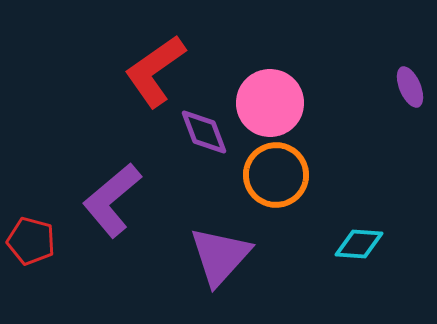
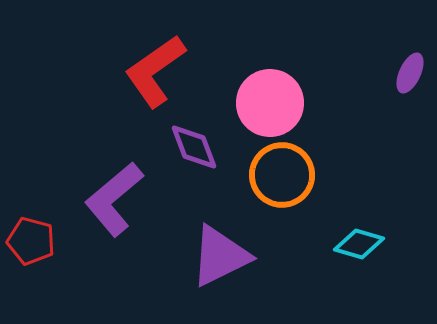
purple ellipse: moved 14 px up; rotated 48 degrees clockwise
purple diamond: moved 10 px left, 15 px down
orange circle: moved 6 px right
purple L-shape: moved 2 px right, 1 px up
cyan diamond: rotated 12 degrees clockwise
purple triangle: rotated 22 degrees clockwise
